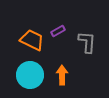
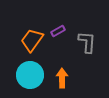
orange trapezoid: rotated 80 degrees counterclockwise
orange arrow: moved 3 px down
